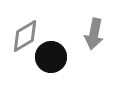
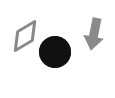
black circle: moved 4 px right, 5 px up
